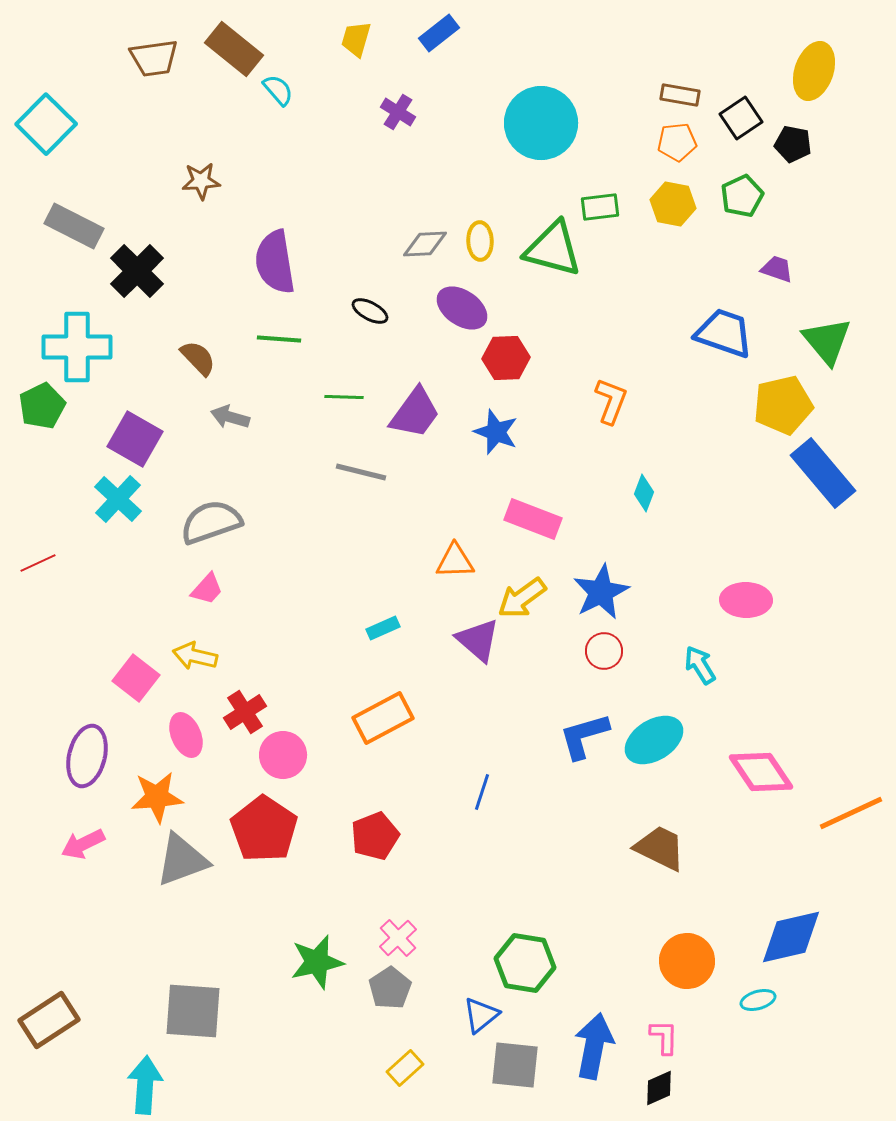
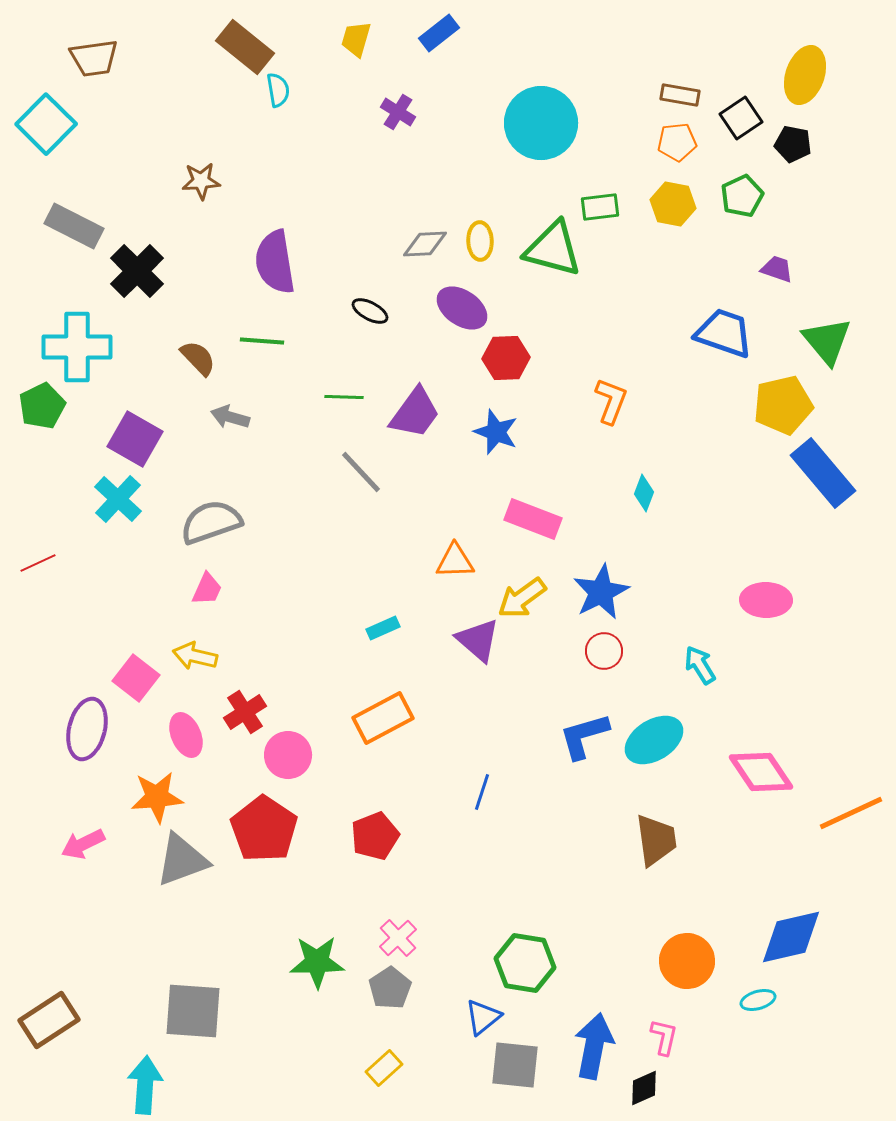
brown rectangle at (234, 49): moved 11 px right, 2 px up
brown trapezoid at (154, 58): moved 60 px left
yellow ellipse at (814, 71): moved 9 px left, 4 px down
cyan semicircle at (278, 90): rotated 32 degrees clockwise
green line at (279, 339): moved 17 px left, 2 px down
gray line at (361, 472): rotated 33 degrees clockwise
pink trapezoid at (207, 589): rotated 18 degrees counterclockwise
pink ellipse at (746, 600): moved 20 px right
pink circle at (283, 755): moved 5 px right
purple ellipse at (87, 756): moved 27 px up
brown trapezoid at (660, 848): moved 4 px left, 8 px up; rotated 56 degrees clockwise
green star at (317, 962): rotated 12 degrees clockwise
blue triangle at (481, 1015): moved 2 px right, 2 px down
pink L-shape at (664, 1037): rotated 12 degrees clockwise
yellow rectangle at (405, 1068): moved 21 px left
black diamond at (659, 1088): moved 15 px left
